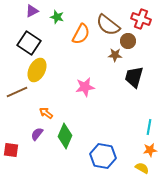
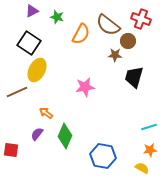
cyan line: rotated 63 degrees clockwise
